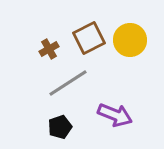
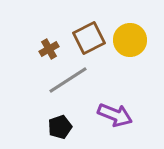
gray line: moved 3 px up
